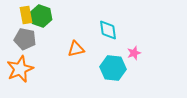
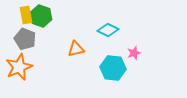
cyan diamond: rotated 55 degrees counterclockwise
gray pentagon: rotated 10 degrees clockwise
orange star: moved 1 px left, 2 px up
